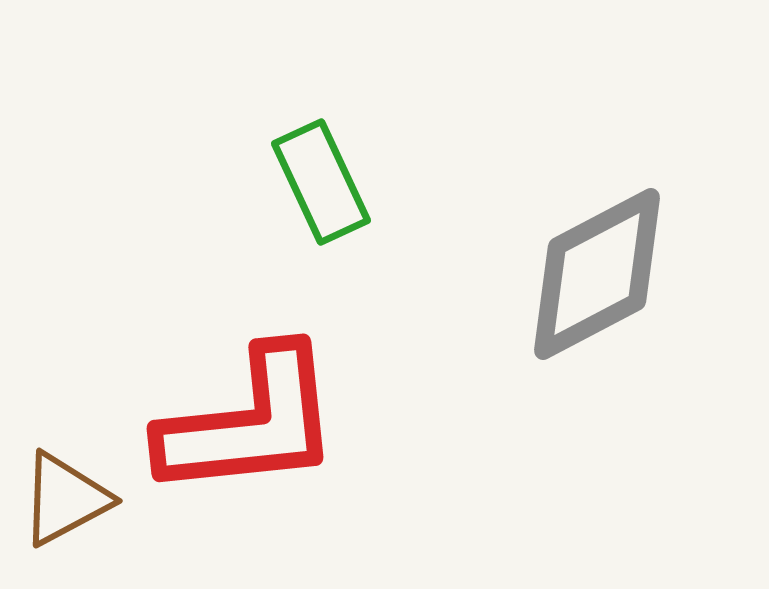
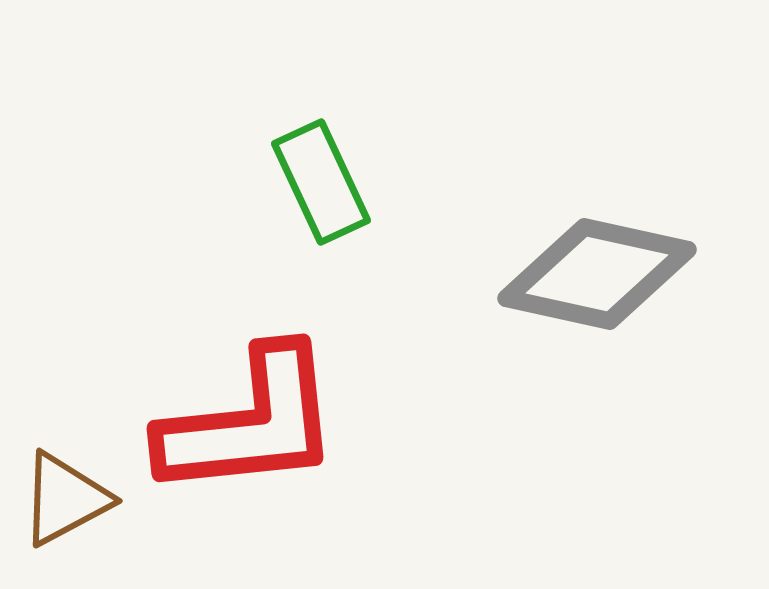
gray diamond: rotated 40 degrees clockwise
